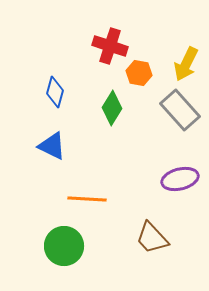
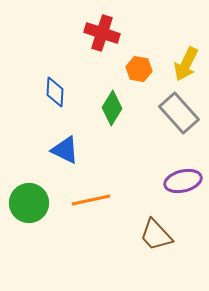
red cross: moved 8 px left, 13 px up
orange hexagon: moved 4 px up
blue diamond: rotated 12 degrees counterclockwise
gray rectangle: moved 1 px left, 3 px down
blue triangle: moved 13 px right, 4 px down
purple ellipse: moved 3 px right, 2 px down
orange line: moved 4 px right, 1 px down; rotated 15 degrees counterclockwise
brown trapezoid: moved 4 px right, 3 px up
green circle: moved 35 px left, 43 px up
